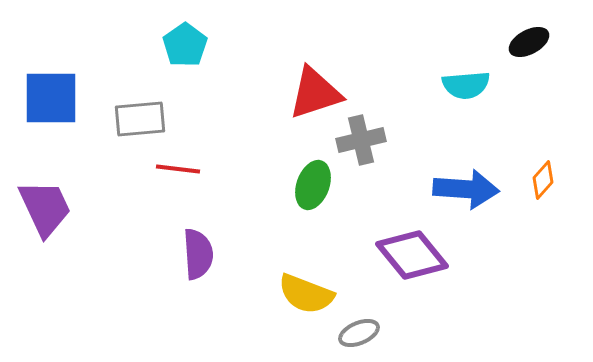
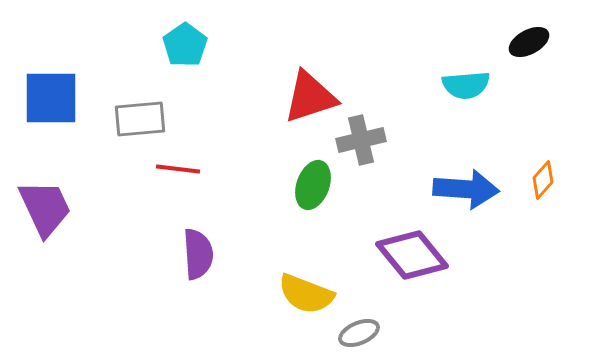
red triangle: moved 5 px left, 4 px down
